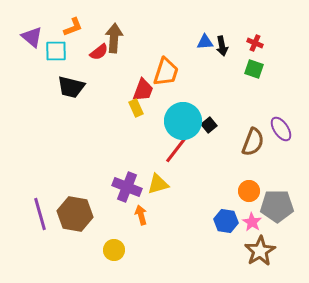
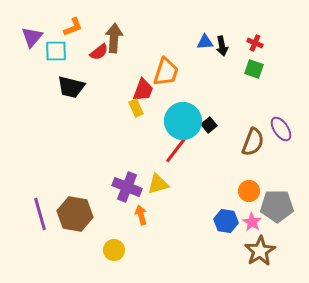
purple triangle: rotated 30 degrees clockwise
